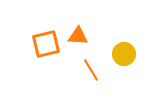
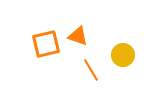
orange triangle: rotated 15 degrees clockwise
yellow circle: moved 1 px left, 1 px down
